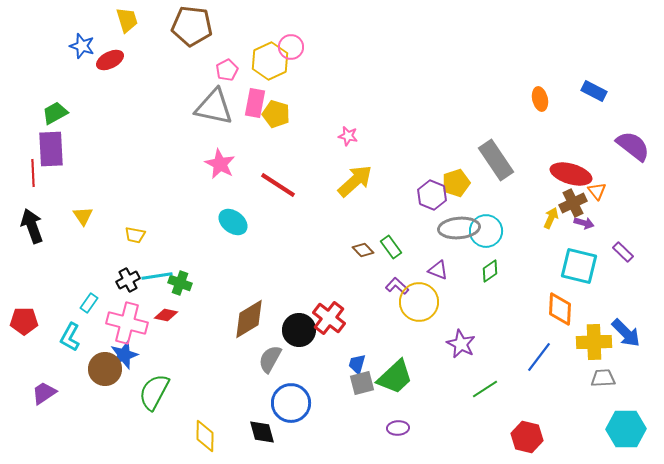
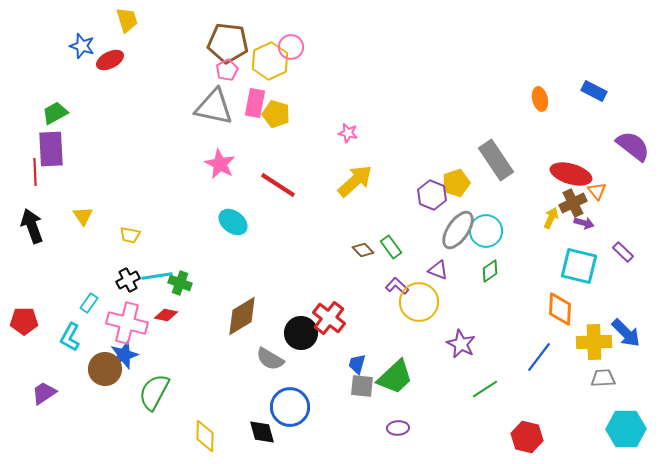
brown pentagon at (192, 26): moved 36 px right, 17 px down
pink star at (348, 136): moved 3 px up
red line at (33, 173): moved 2 px right, 1 px up
gray ellipse at (459, 228): moved 1 px left, 2 px down; rotated 51 degrees counterclockwise
yellow trapezoid at (135, 235): moved 5 px left
brown diamond at (249, 319): moved 7 px left, 3 px up
black circle at (299, 330): moved 2 px right, 3 px down
gray semicircle at (270, 359): rotated 88 degrees counterclockwise
gray square at (362, 383): moved 3 px down; rotated 20 degrees clockwise
blue circle at (291, 403): moved 1 px left, 4 px down
